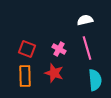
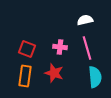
pink cross: moved 1 px right, 2 px up; rotated 24 degrees counterclockwise
orange rectangle: rotated 10 degrees clockwise
cyan semicircle: moved 3 px up
